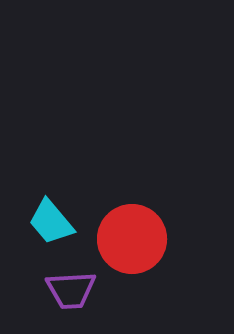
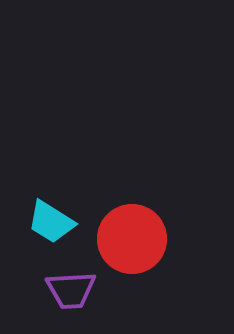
cyan trapezoid: rotated 18 degrees counterclockwise
